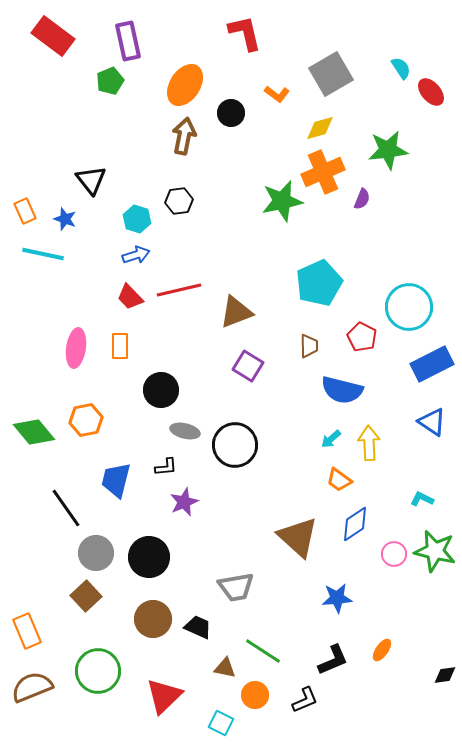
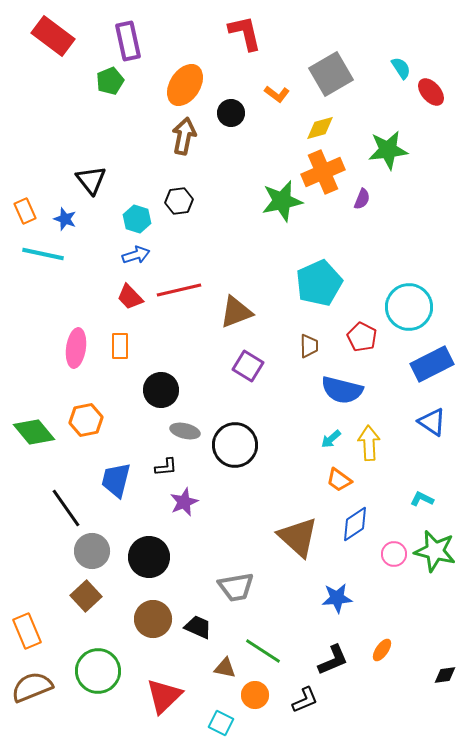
gray circle at (96, 553): moved 4 px left, 2 px up
